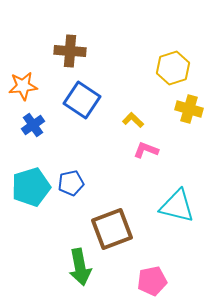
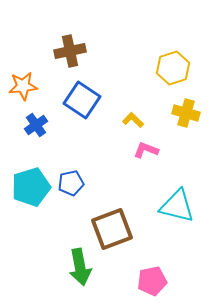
brown cross: rotated 16 degrees counterclockwise
yellow cross: moved 3 px left, 4 px down
blue cross: moved 3 px right
